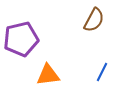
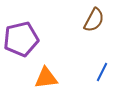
orange triangle: moved 2 px left, 3 px down
